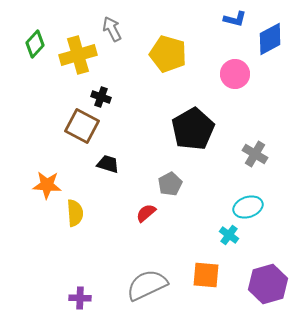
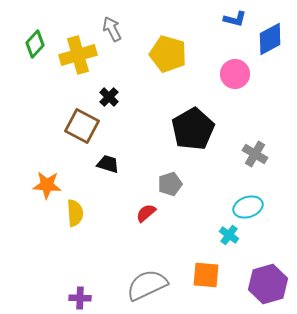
black cross: moved 8 px right; rotated 24 degrees clockwise
gray pentagon: rotated 10 degrees clockwise
